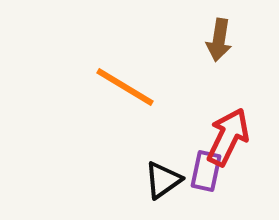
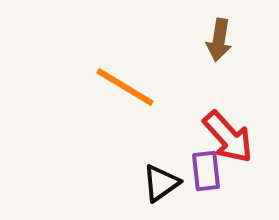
red arrow: rotated 112 degrees clockwise
purple rectangle: rotated 18 degrees counterclockwise
black triangle: moved 2 px left, 3 px down
